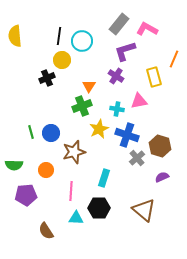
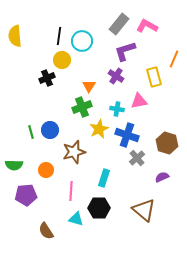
pink L-shape: moved 3 px up
green cross: moved 1 px down
blue circle: moved 1 px left, 3 px up
brown hexagon: moved 7 px right, 3 px up
cyan triangle: moved 1 px down; rotated 14 degrees clockwise
